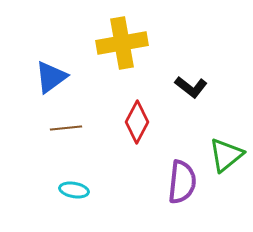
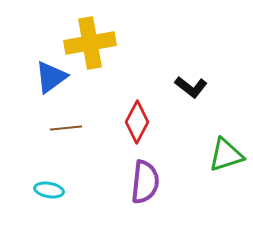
yellow cross: moved 32 px left
green triangle: rotated 21 degrees clockwise
purple semicircle: moved 37 px left
cyan ellipse: moved 25 px left
